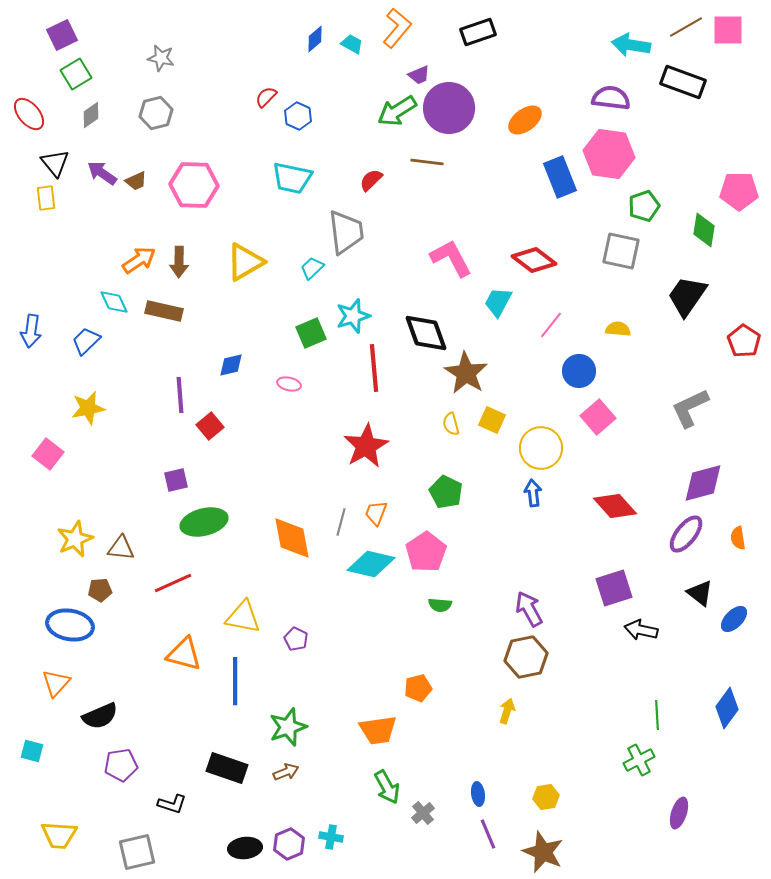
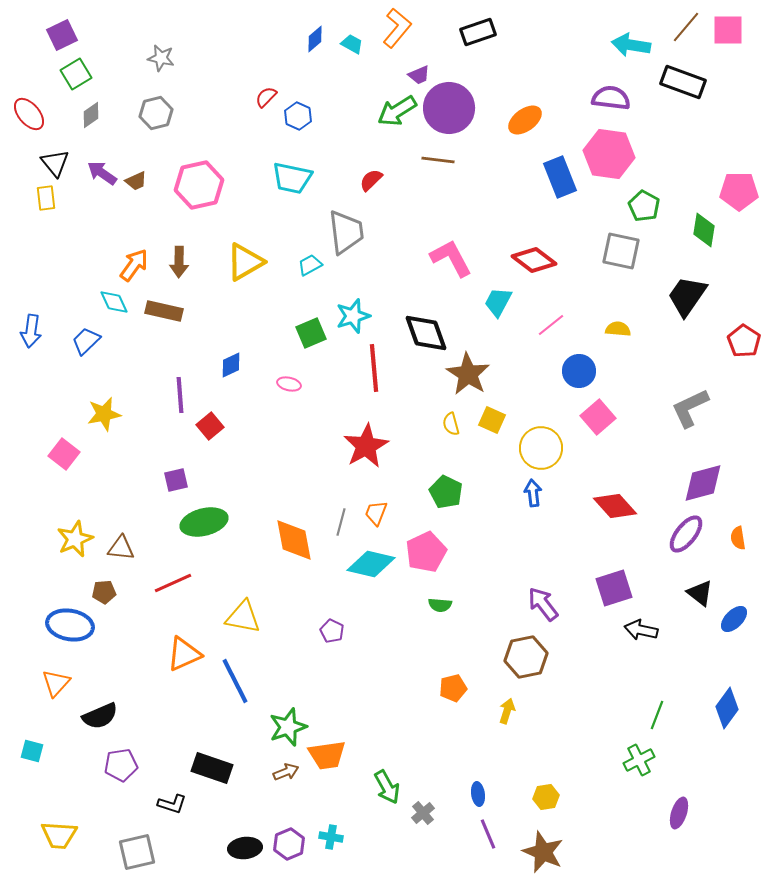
brown line at (686, 27): rotated 20 degrees counterclockwise
brown line at (427, 162): moved 11 px right, 2 px up
pink hexagon at (194, 185): moved 5 px right; rotated 15 degrees counterclockwise
green pentagon at (644, 206): rotated 24 degrees counterclockwise
orange arrow at (139, 260): moved 5 px left, 5 px down; rotated 20 degrees counterclockwise
cyan trapezoid at (312, 268): moved 2 px left, 3 px up; rotated 15 degrees clockwise
pink line at (551, 325): rotated 12 degrees clockwise
blue diamond at (231, 365): rotated 12 degrees counterclockwise
brown star at (466, 373): moved 2 px right, 1 px down
yellow star at (88, 408): moved 16 px right, 6 px down
pink square at (48, 454): moved 16 px right
orange diamond at (292, 538): moved 2 px right, 2 px down
pink pentagon at (426, 552): rotated 9 degrees clockwise
brown pentagon at (100, 590): moved 4 px right, 2 px down
purple arrow at (529, 609): moved 14 px right, 5 px up; rotated 9 degrees counterclockwise
purple pentagon at (296, 639): moved 36 px right, 8 px up
orange triangle at (184, 654): rotated 39 degrees counterclockwise
blue line at (235, 681): rotated 27 degrees counterclockwise
orange pentagon at (418, 688): moved 35 px right
green line at (657, 715): rotated 24 degrees clockwise
orange trapezoid at (378, 730): moved 51 px left, 25 px down
black rectangle at (227, 768): moved 15 px left
